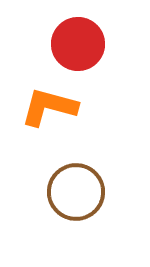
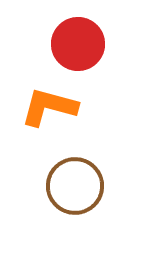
brown circle: moved 1 px left, 6 px up
